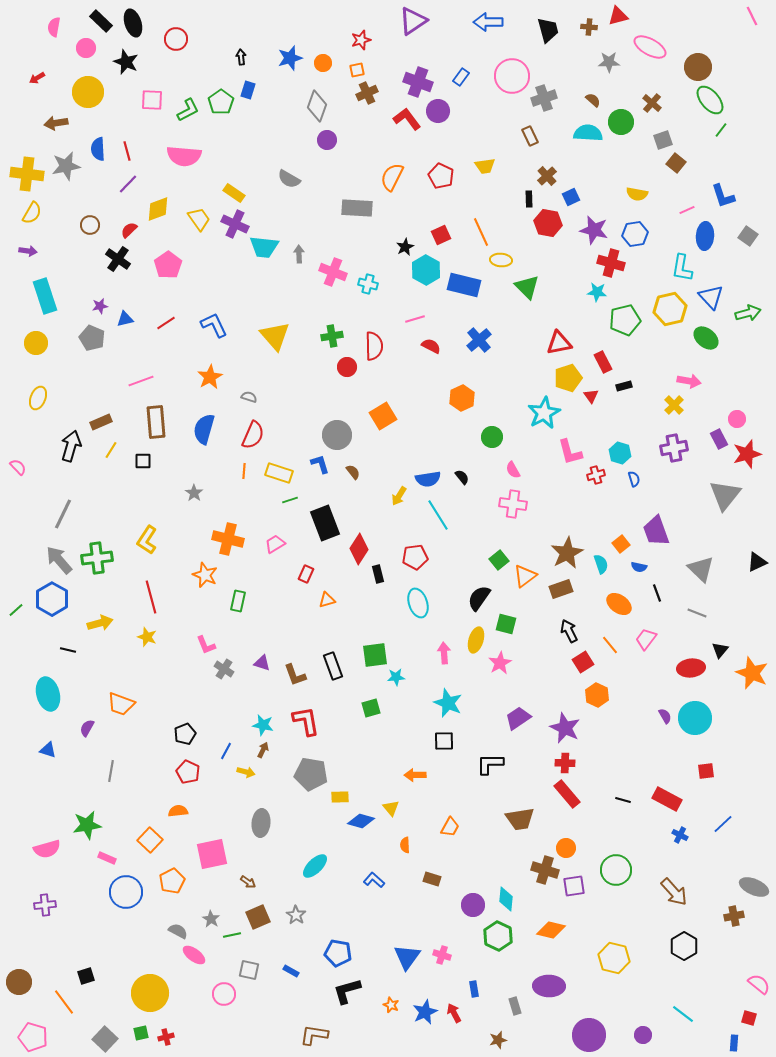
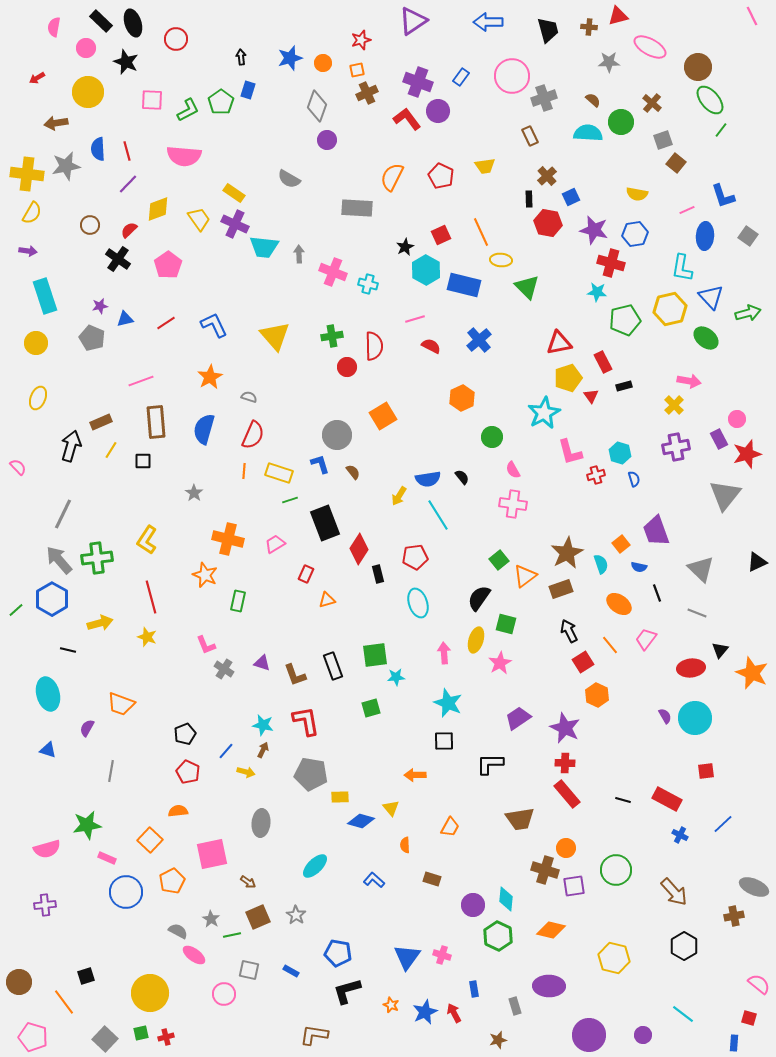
purple cross at (674, 448): moved 2 px right, 1 px up
blue line at (226, 751): rotated 12 degrees clockwise
